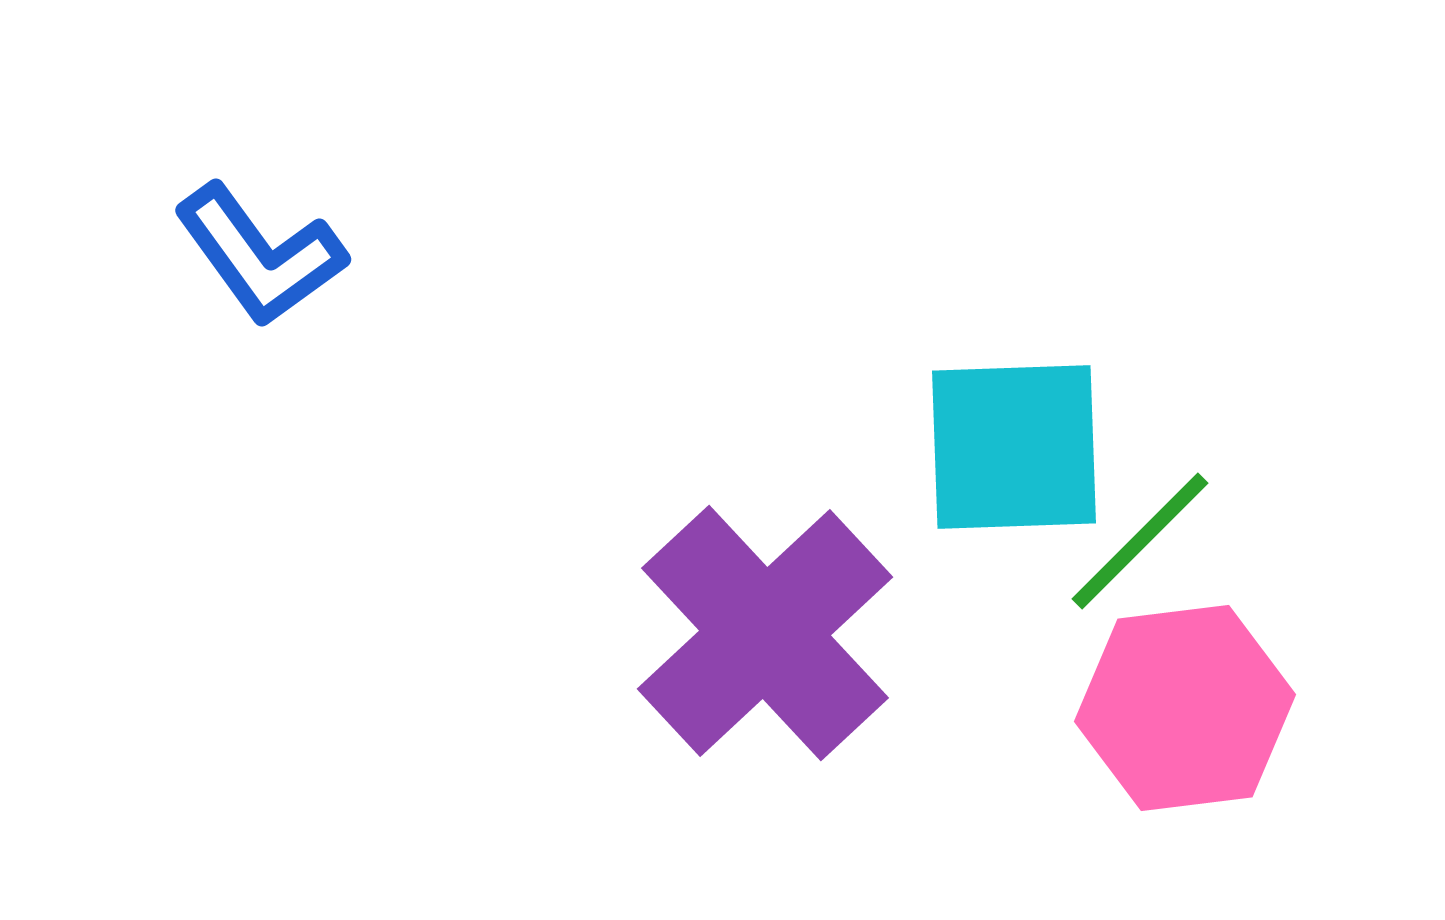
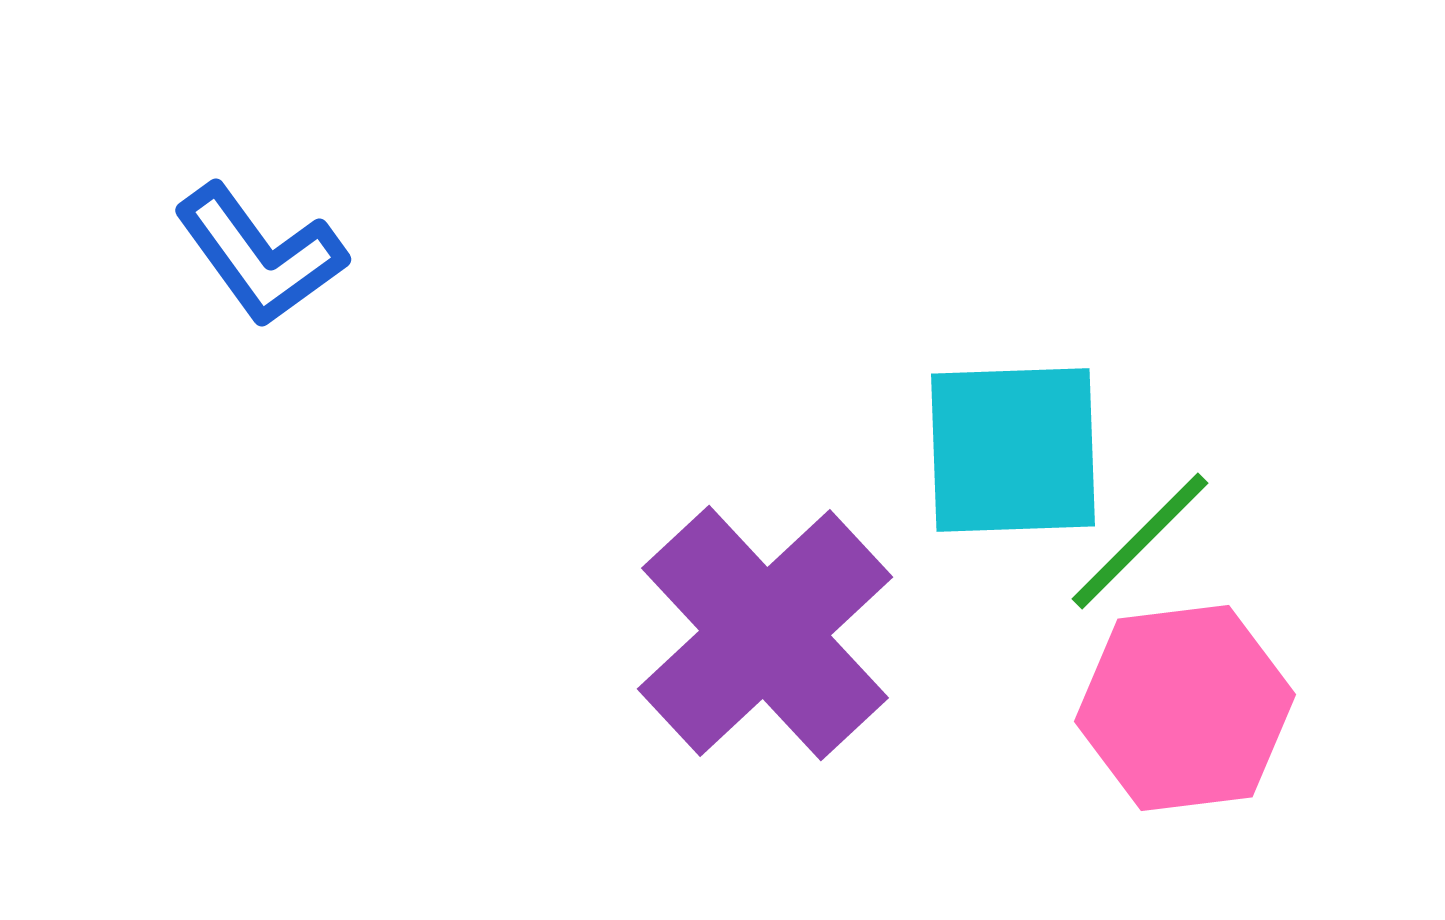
cyan square: moved 1 px left, 3 px down
